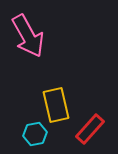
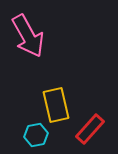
cyan hexagon: moved 1 px right, 1 px down
